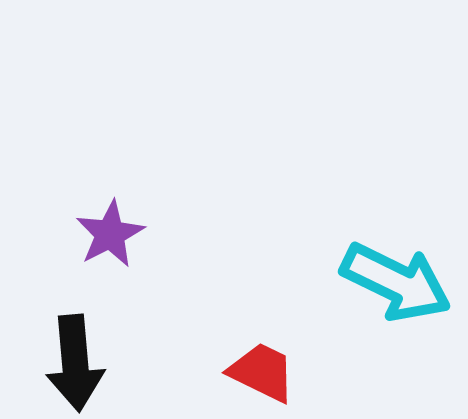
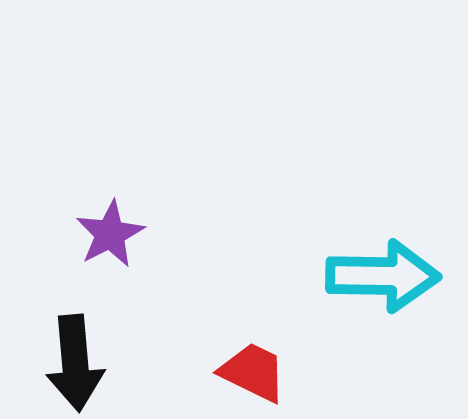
cyan arrow: moved 13 px left, 6 px up; rotated 25 degrees counterclockwise
red trapezoid: moved 9 px left
